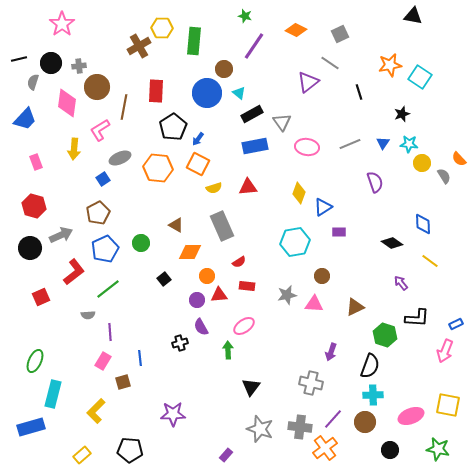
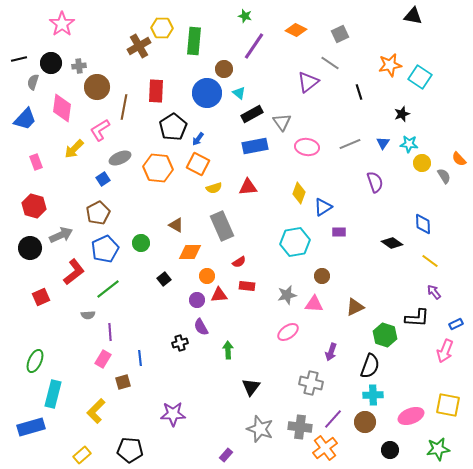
pink diamond at (67, 103): moved 5 px left, 5 px down
yellow arrow at (74, 149): rotated 40 degrees clockwise
purple arrow at (401, 283): moved 33 px right, 9 px down
pink ellipse at (244, 326): moved 44 px right, 6 px down
pink rectangle at (103, 361): moved 2 px up
green star at (438, 449): rotated 20 degrees counterclockwise
